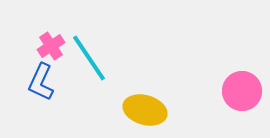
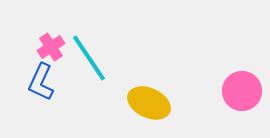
pink cross: moved 1 px down
yellow ellipse: moved 4 px right, 7 px up; rotated 9 degrees clockwise
